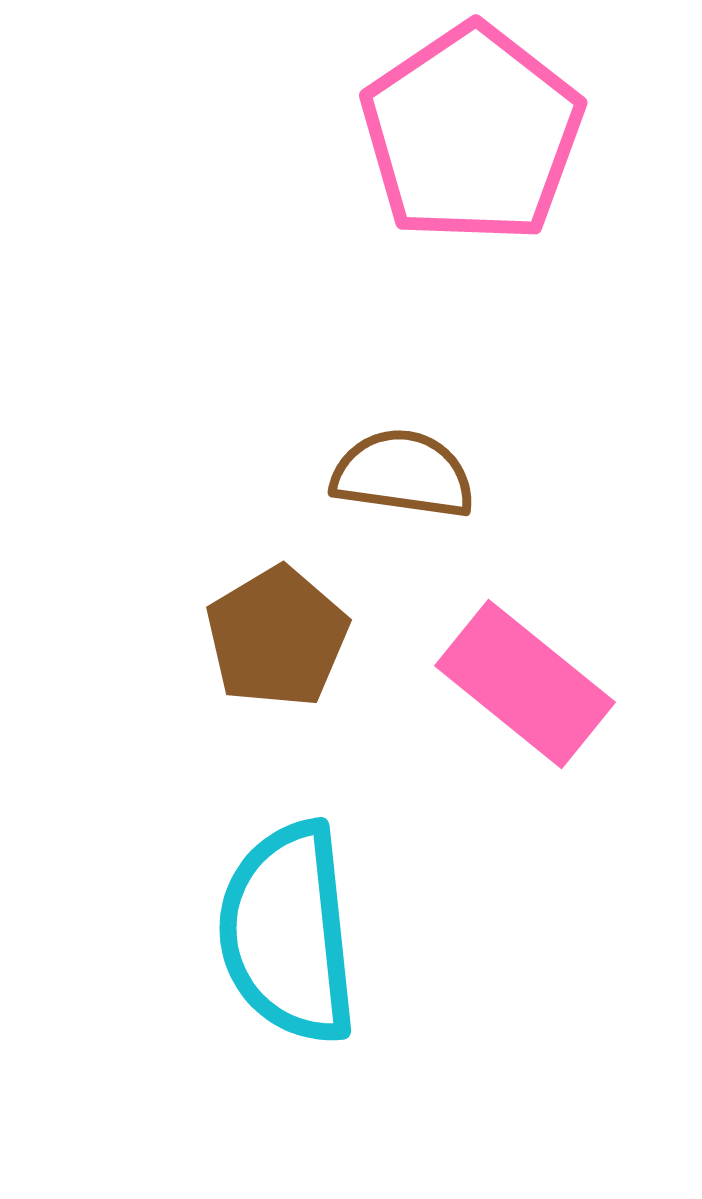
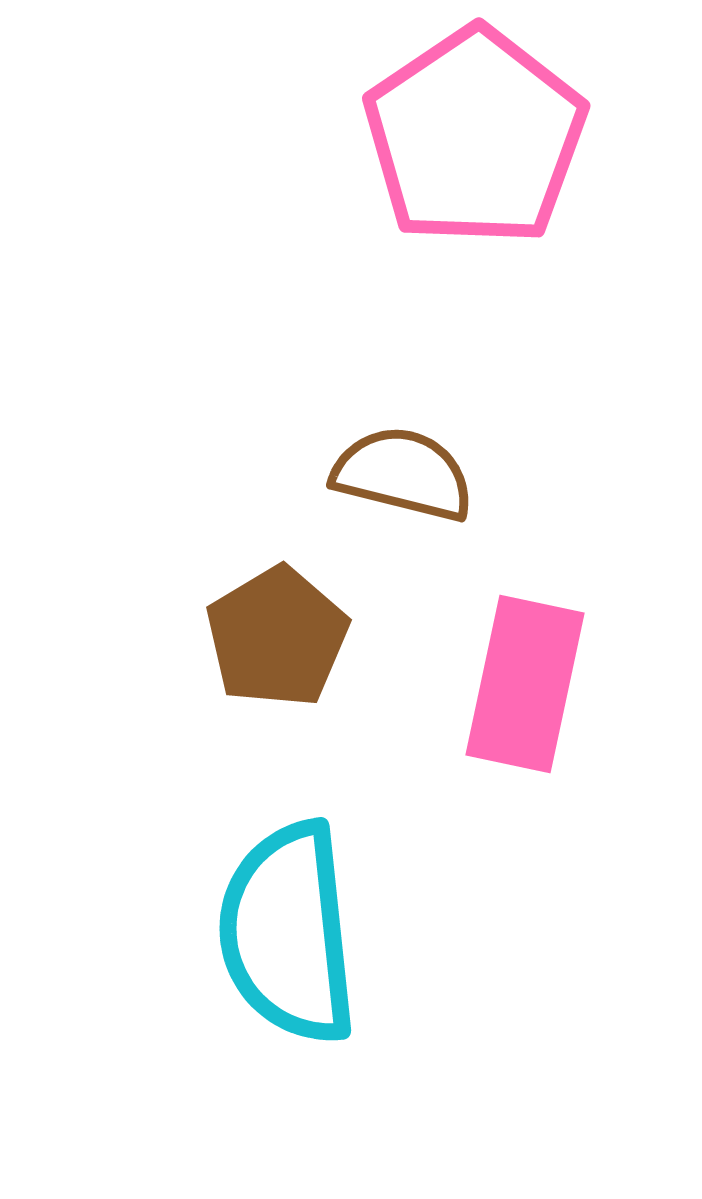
pink pentagon: moved 3 px right, 3 px down
brown semicircle: rotated 6 degrees clockwise
pink rectangle: rotated 63 degrees clockwise
